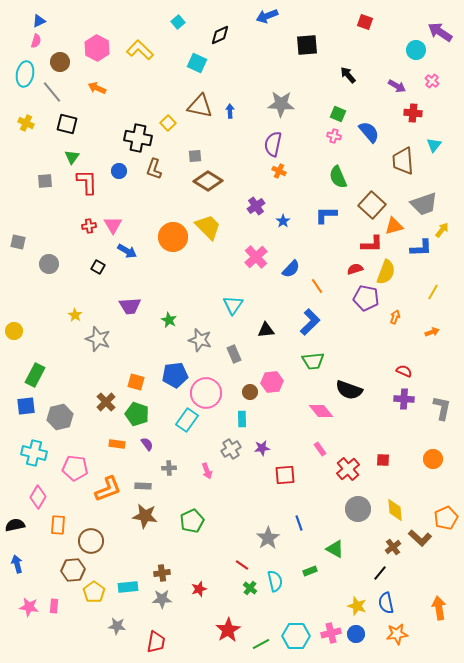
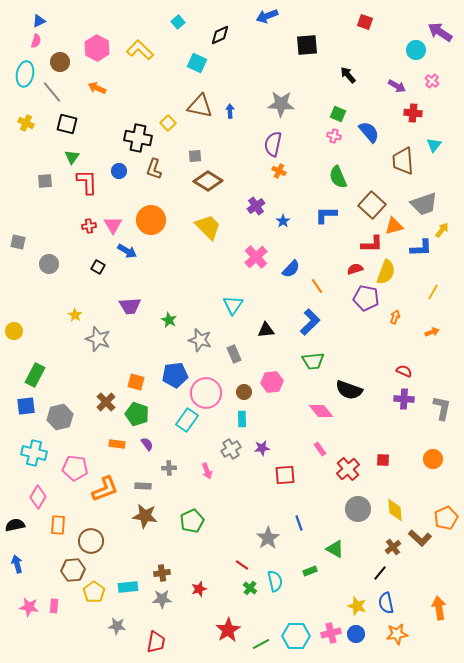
orange circle at (173, 237): moved 22 px left, 17 px up
brown circle at (250, 392): moved 6 px left
orange L-shape at (108, 489): moved 3 px left
